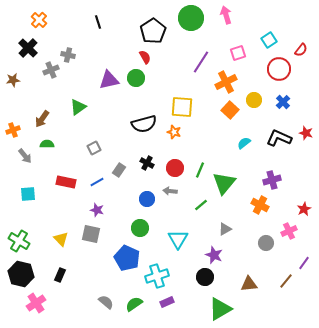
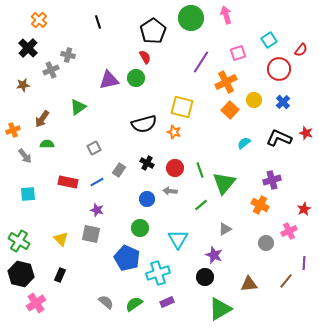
brown star at (13, 80): moved 10 px right, 5 px down
yellow square at (182, 107): rotated 10 degrees clockwise
green line at (200, 170): rotated 42 degrees counterclockwise
red rectangle at (66, 182): moved 2 px right
purple line at (304, 263): rotated 32 degrees counterclockwise
cyan cross at (157, 276): moved 1 px right, 3 px up
